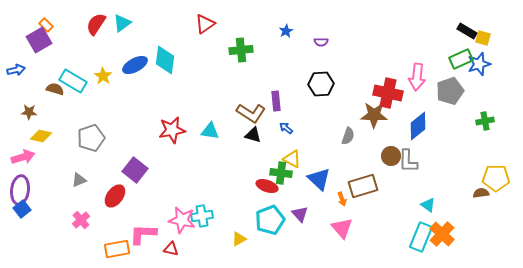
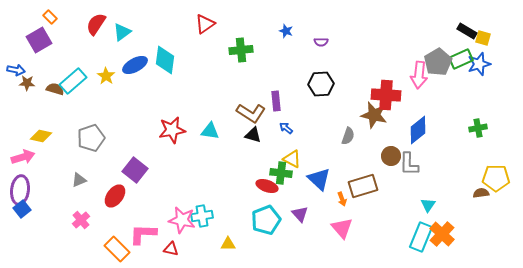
cyan triangle at (122, 23): moved 9 px down
orange rectangle at (46, 25): moved 4 px right, 8 px up
blue star at (286, 31): rotated 24 degrees counterclockwise
blue arrow at (16, 70): rotated 24 degrees clockwise
yellow star at (103, 76): moved 3 px right
pink arrow at (417, 77): moved 2 px right, 2 px up
cyan rectangle at (73, 81): rotated 72 degrees counterclockwise
gray pentagon at (450, 91): moved 12 px left, 29 px up; rotated 12 degrees counterclockwise
red cross at (388, 93): moved 2 px left, 2 px down; rotated 8 degrees counterclockwise
brown star at (29, 112): moved 2 px left, 29 px up
brown star at (374, 115): rotated 12 degrees clockwise
green cross at (485, 121): moved 7 px left, 7 px down
blue diamond at (418, 126): moved 4 px down
gray L-shape at (408, 161): moved 1 px right, 3 px down
cyan triangle at (428, 205): rotated 28 degrees clockwise
cyan pentagon at (270, 220): moved 4 px left
yellow triangle at (239, 239): moved 11 px left, 5 px down; rotated 28 degrees clockwise
orange rectangle at (117, 249): rotated 55 degrees clockwise
